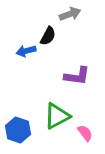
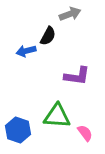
green triangle: rotated 32 degrees clockwise
